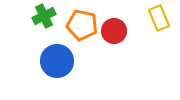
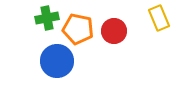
green cross: moved 3 px right, 2 px down; rotated 15 degrees clockwise
orange pentagon: moved 4 px left, 4 px down
